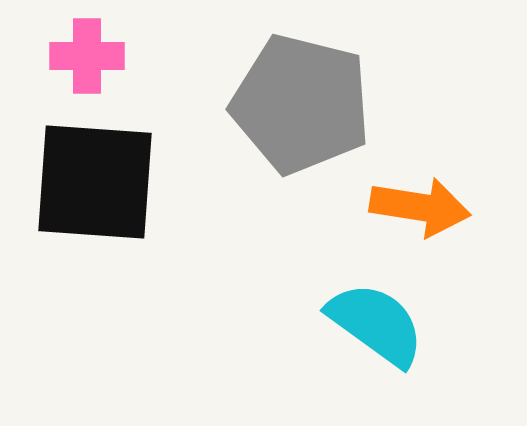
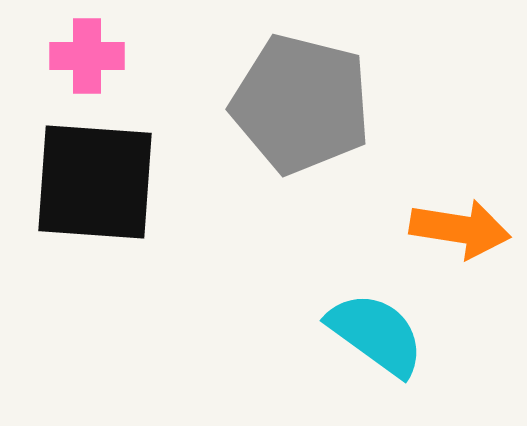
orange arrow: moved 40 px right, 22 px down
cyan semicircle: moved 10 px down
